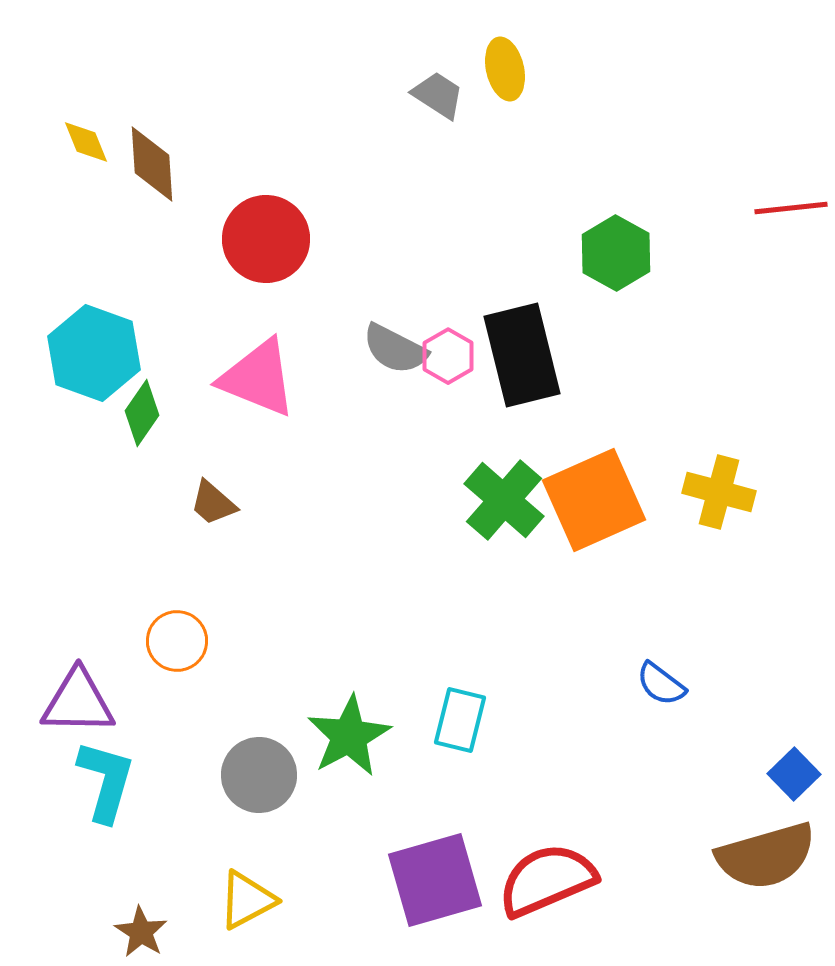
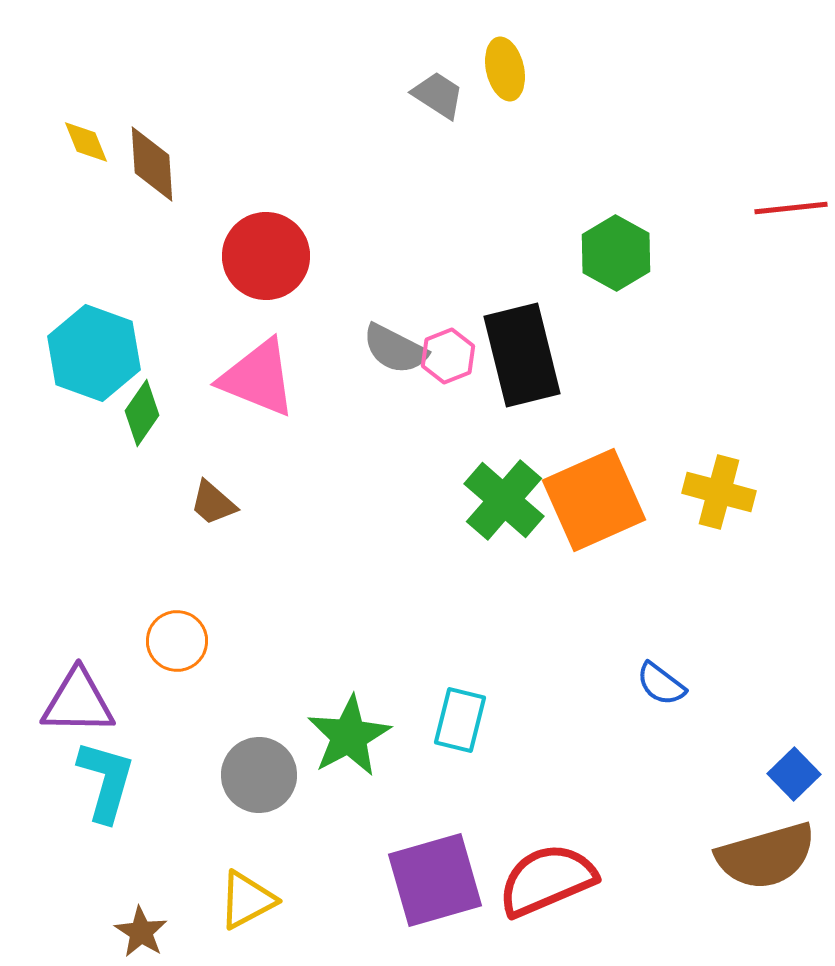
red circle: moved 17 px down
pink hexagon: rotated 8 degrees clockwise
